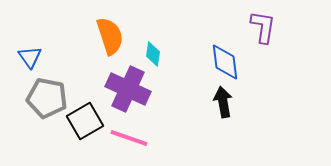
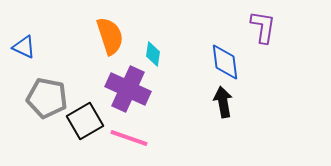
blue triangle: moved 6 px left, 10 px up; rotated 30 degrees counterclockwise
